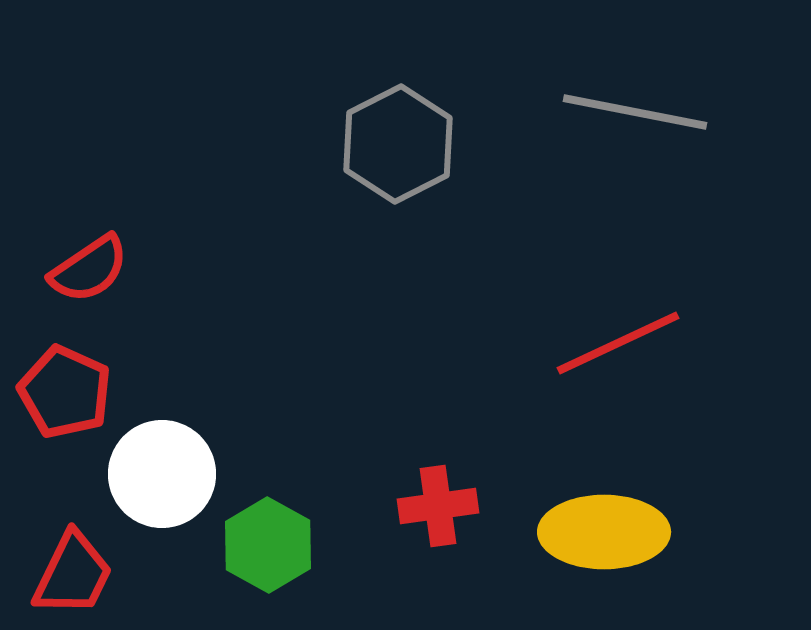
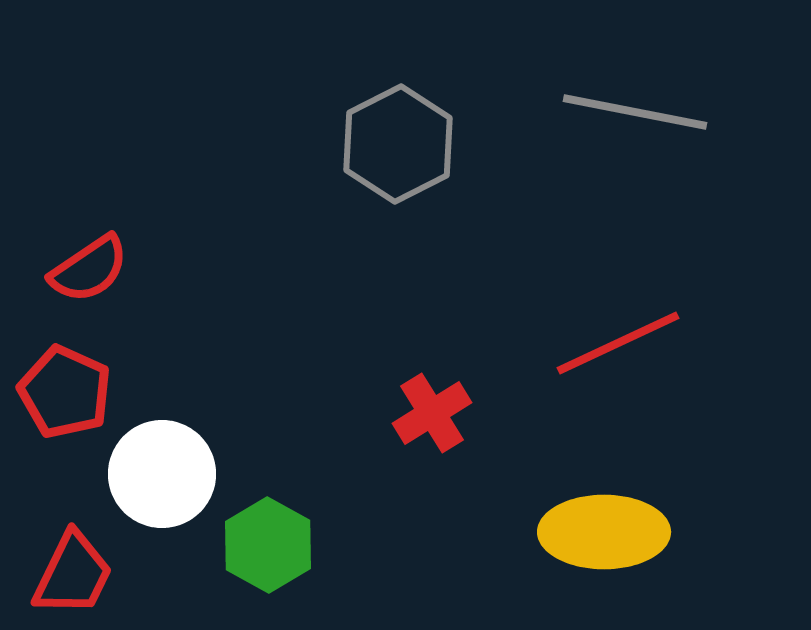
red cross: moved 6 px left, 93 px up; rotated 24 degrees counterclockwise
